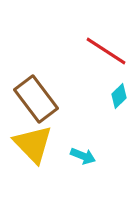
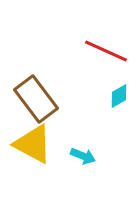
red line: rotated 9 degrees counterclockwise
cyan diamond: rotated 15 degrees clockwise
yellow triangle: rotated 18 degrees counterclockwise
